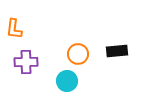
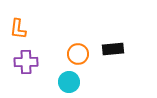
orange L-shape: moved 4 px right
black rectangle: moved 4 px left, 2 px up
cyan circle: moved 2 px right, 1 px down
